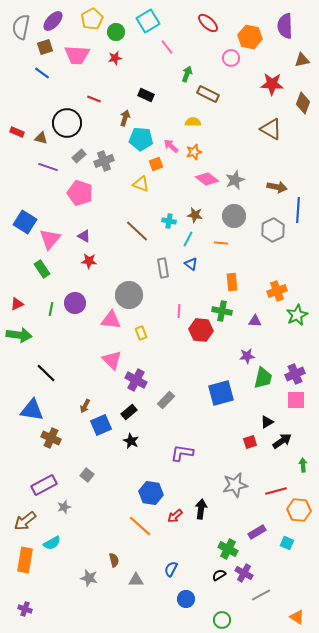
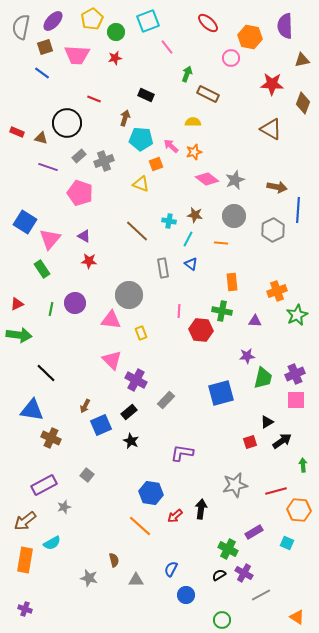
cyan square at (148, 21): rotated 10 degrees clockwise
purple rectangle at (257, 532): moved 3 px left
blue circle at (186, 599): moved 4 px up
